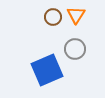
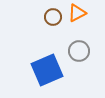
orange triangle: moved 1 px right, 2 px up; rotated 30 degrees clockwise
gray circle: moved 4 px right, 2 px down
